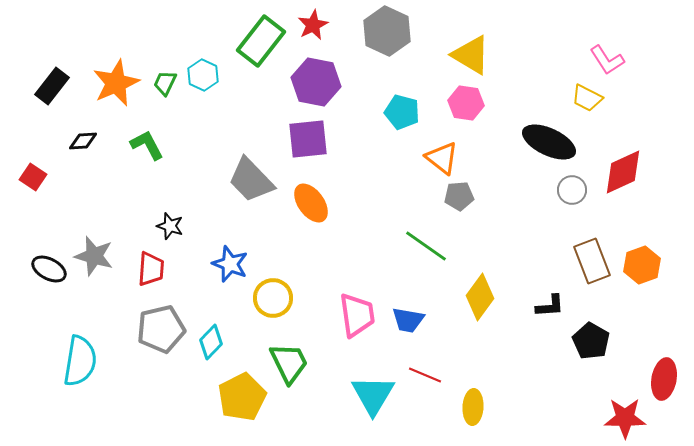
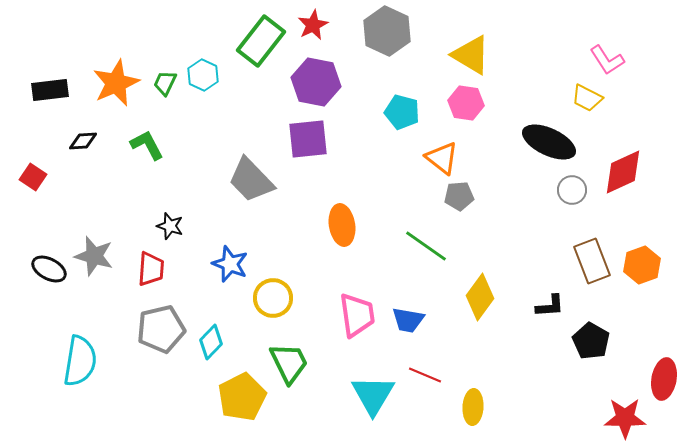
black rectangle at (52, 86): moved 2 px left, 4 px down; rotated 45 degrees clockwise
orange ellipse at (311, 203): moved 31 px right, 22 px down; rotated 27 degrees clockwise
